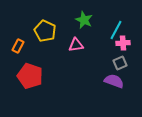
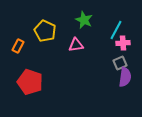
red pentagon: moved 6 px down
purple semicircle: moved 11 px right, 4 px up; rotated 78 degrees clockwise
